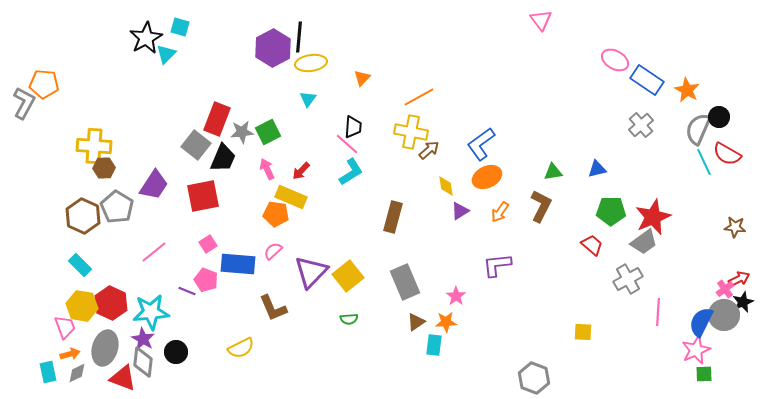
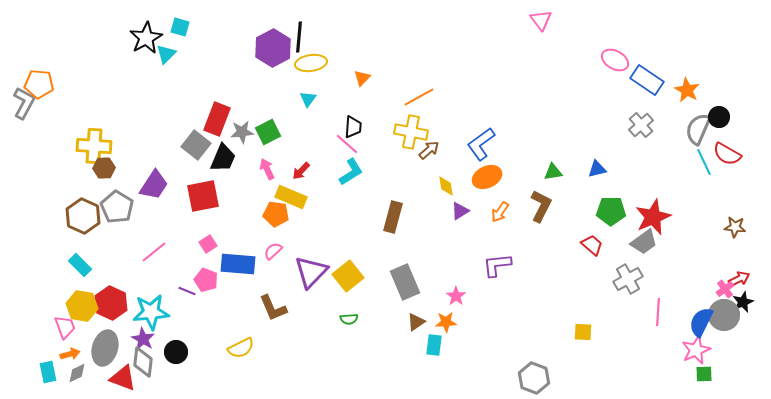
orange pentagon at (44, 84): moved 5 px left
